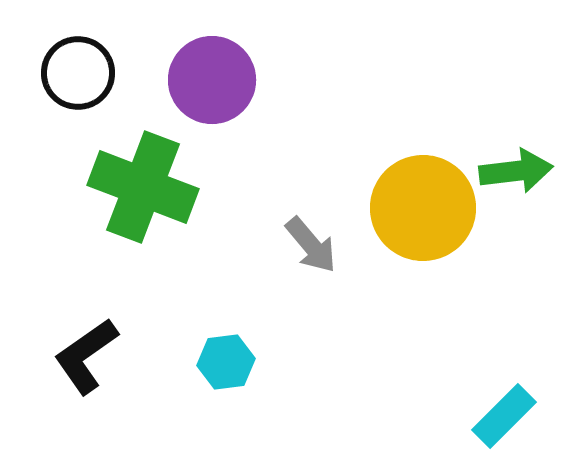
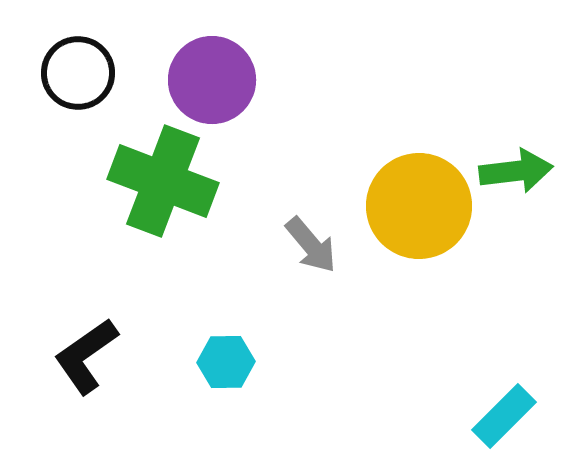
green cross: moved 20 px right, 6 px up
yellow circle: moved 4 px left, 2 px up
cyan hexagon: rotated 6 degrees clockwise
